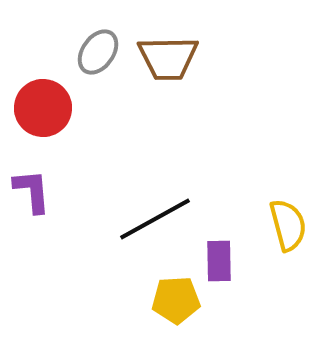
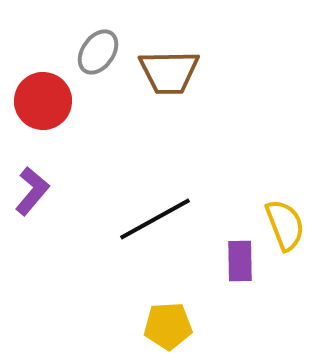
brown trapezoid: moved 1 px right, 14 px down
red circle: moved 7 px up
purple L-shape: rotated 45 degrees clockwise
yellow semicircle: moved 3 px left; rotated 6 degrees counterclockwise
purple rectangle: moved 21 px right
yellow pentagon: moved 8 px left, 26 px down
